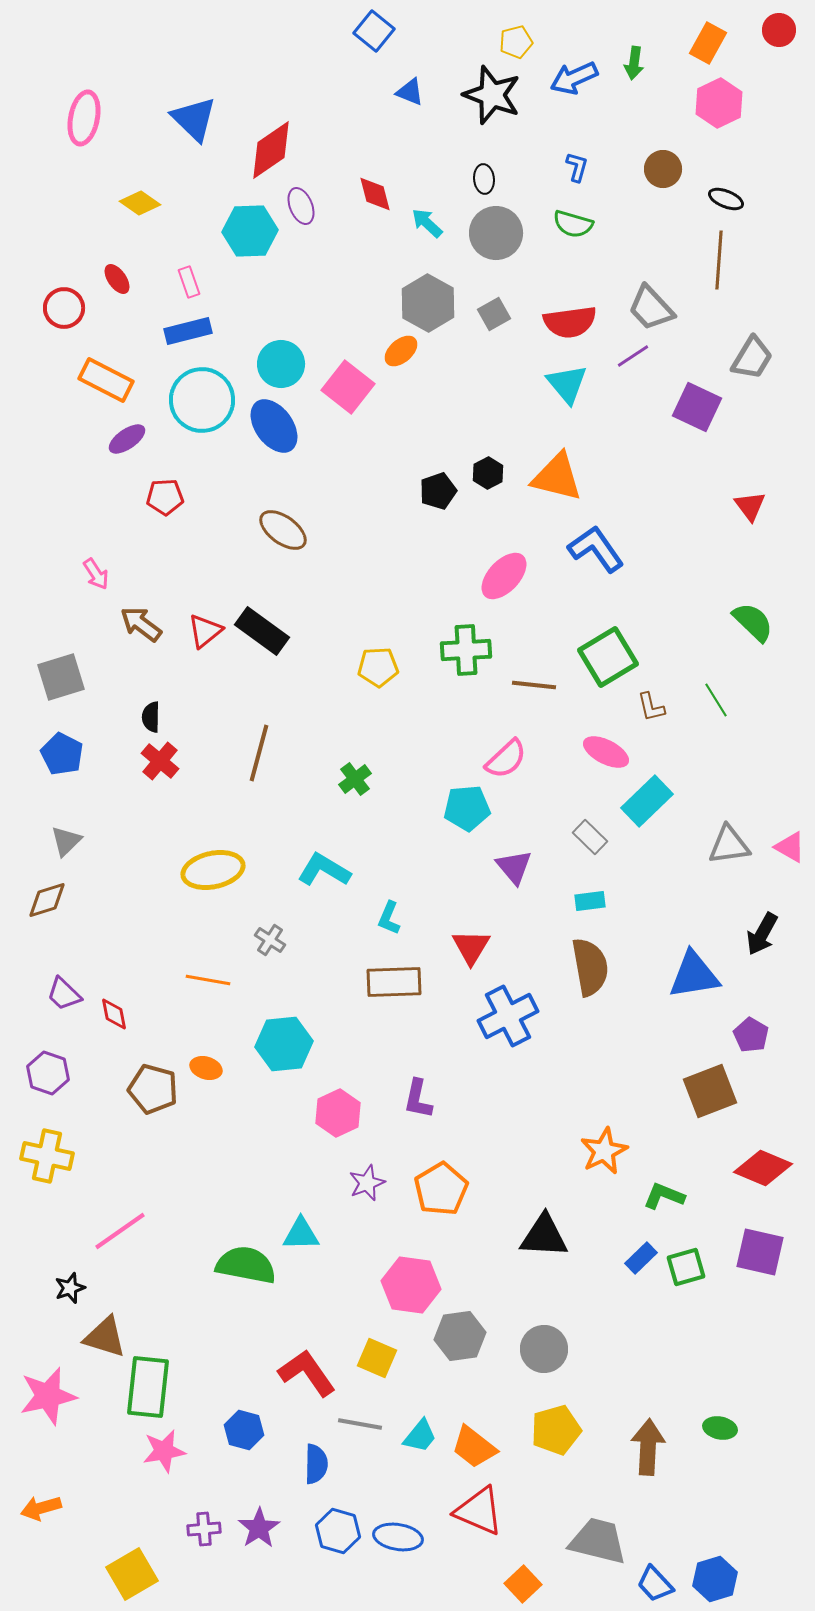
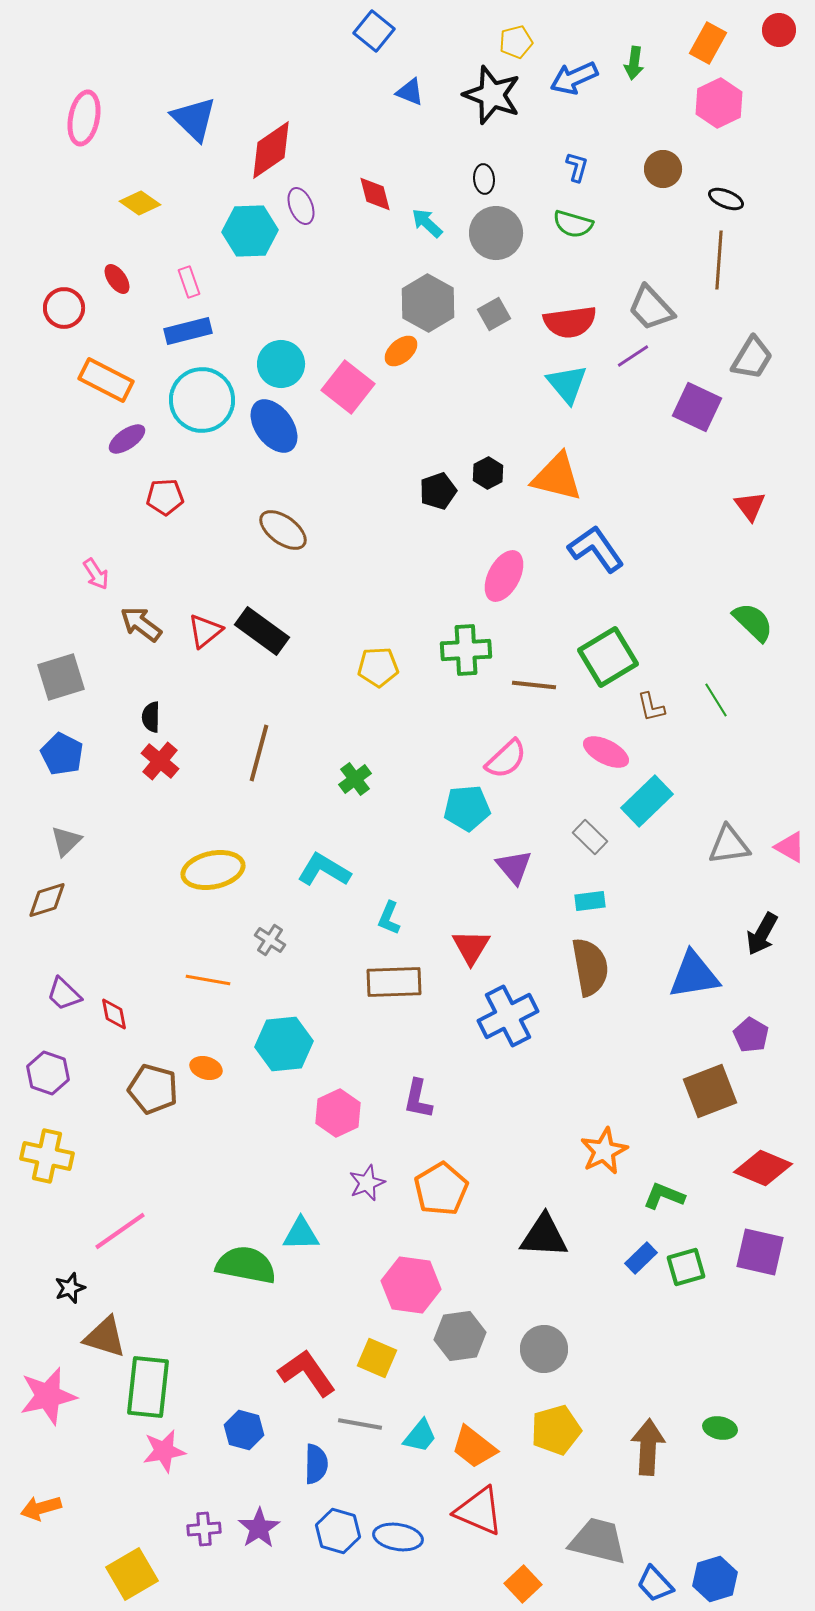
pink ellipse at (504, 576): rotated 15 degrees counterclockwise
